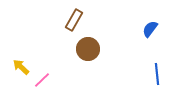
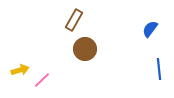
brown circle: moved 3 px left
yellow arrow: moved 1 px left, 3 px down; rotated 120 degrees clockwise
blue line: moved 2 px right, 5 px up
